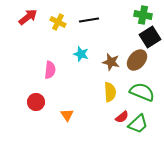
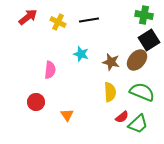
green cross: moved 1 px right
black square: moved 1 px left, 3 px down
